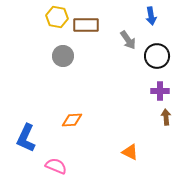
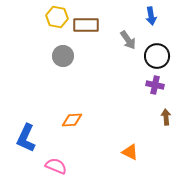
purple cross: moved 5 px left, 6 px up; rotated 12 degrees clockwise
